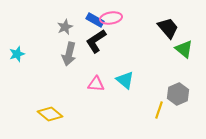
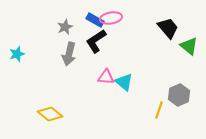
green triangle: moved 5 px right, 3 px up
cyan triangle: moved 1 px left, 2 px down
pink triangle: moved 10 px right, 7 px up
gray hexagon: moved 1 px right, 1 px down
